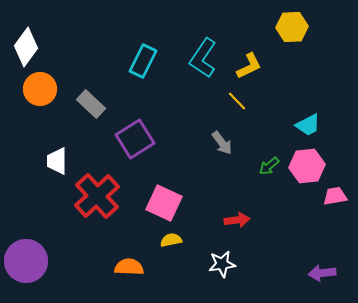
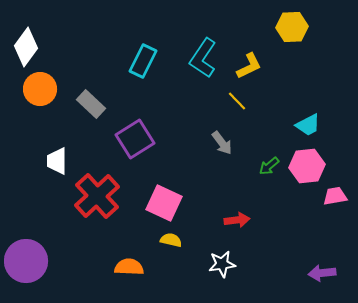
yellow semicircle: rotated 25 degrees clockwise
